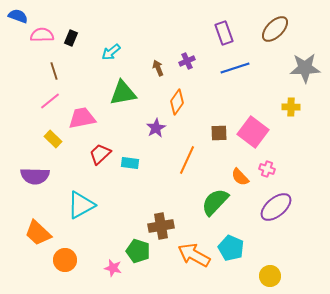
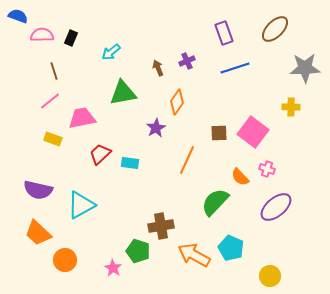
yellow rectangle: rotated 24 degrees counterclockwise
purple semicircle: moved 3 px right, 14 px down; rotated 12 degrees clockwise
pink star: rotated 18 degrees clockwise
